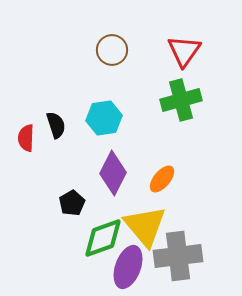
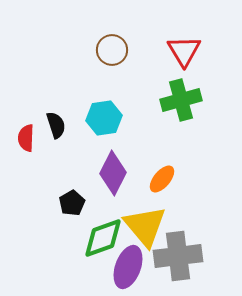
red triangle: rotated 6 degrees counterclockwise
